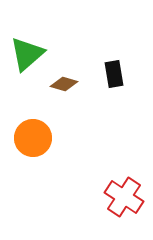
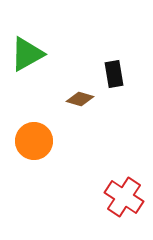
green triangle: rotated 12 degrees clockwise
brown diamond: moved 16 px right, 15 px down
orange circle: moved 1 px right, 3 px down
